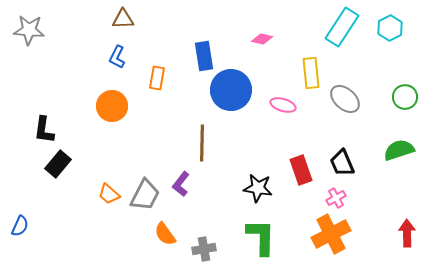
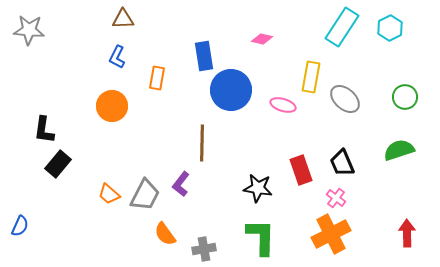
yellow rectangle: moved 4 px down; rotated 16 degrees clockwise
pink cross: rotated 24 degrees counterclockwise
